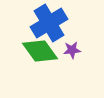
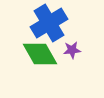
green diamond: moved 3 px down; rotated 6 degrees clockwise
